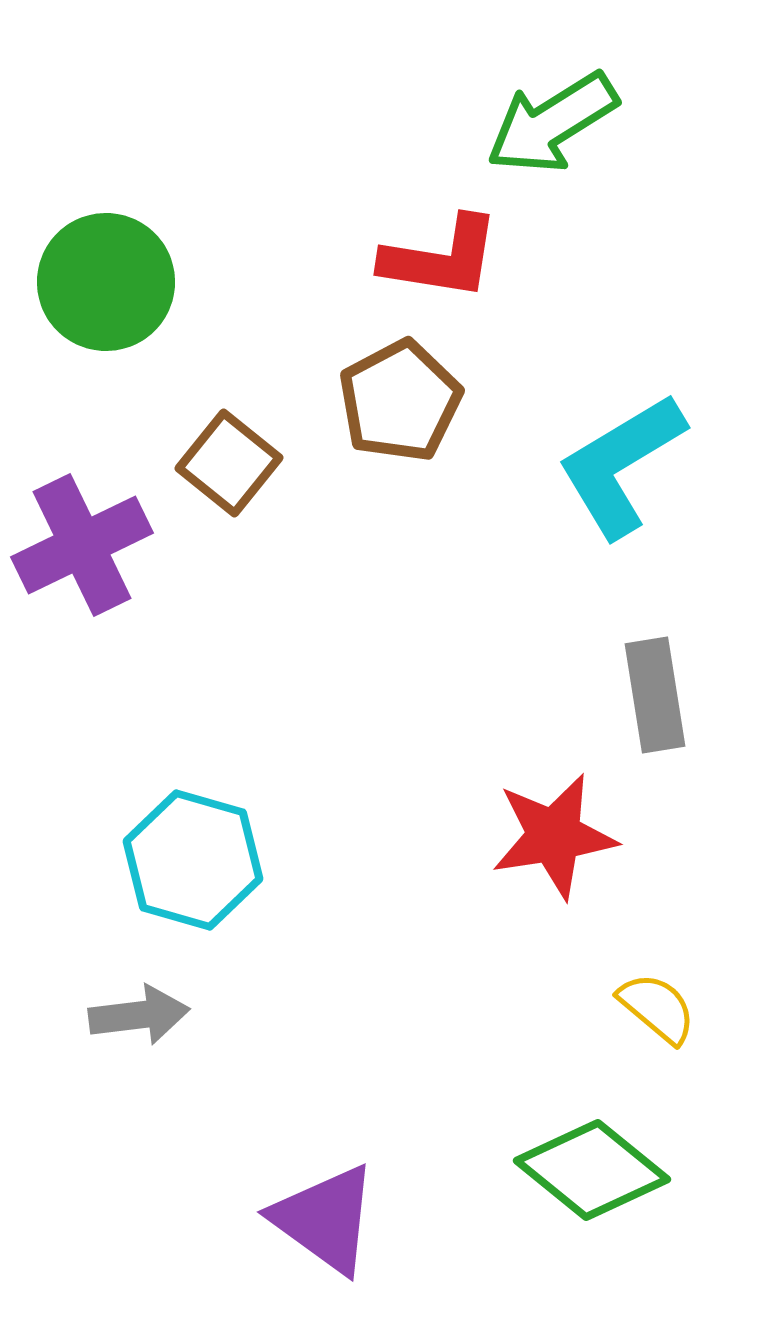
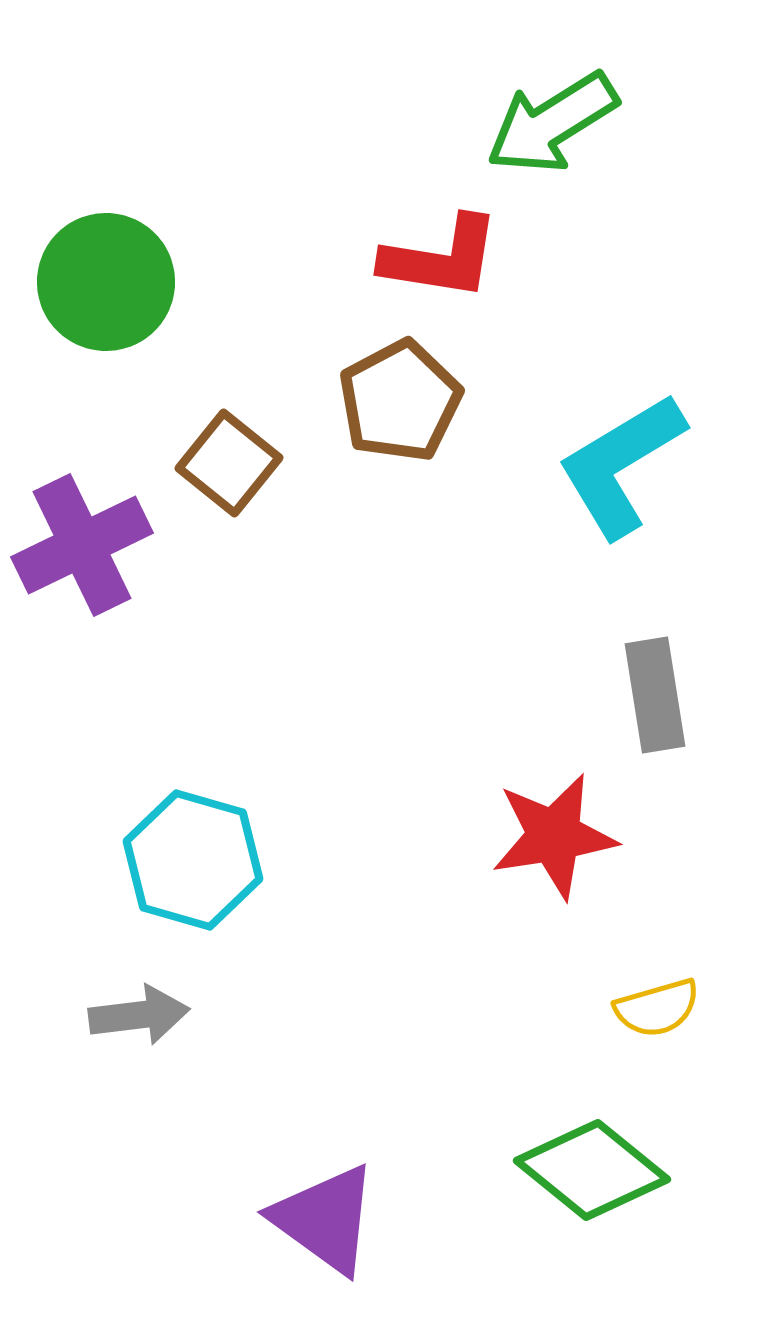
yellow semicircle: rotated 124 degrees clockwise
